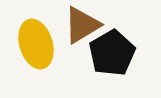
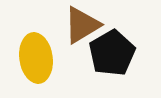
yellow ellipse: moved 14 px down; rotated 9 degrees clockwise
